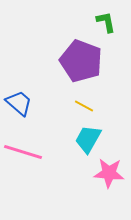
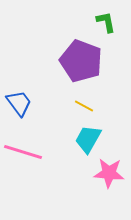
blue trapezoid: rotated 12 degrees clockwise
